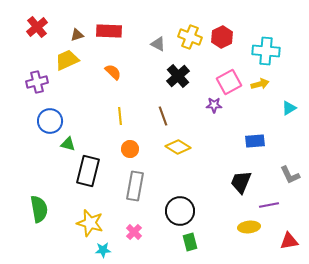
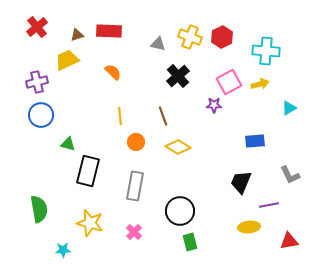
gray triangle: rotated 14 degrees counterclockwise
blue circle: moved 9 px left, 6 px up
orange circle: moved 6 px right, 7 px up
cyan star: moved 40 px left
